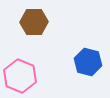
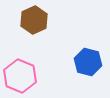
brown hexagon: moved 2 px up; rotated 24 degrees counterclockwise
